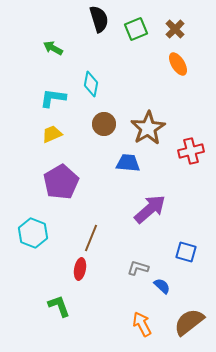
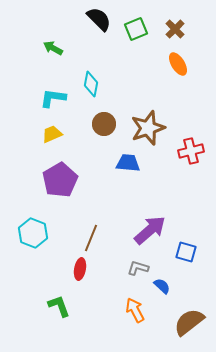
black semicircle: rotated 28 degrees counterclockwise
brown star: rotated 12 degrees clockwise
purple pentagon: moved 1 px left, 2 px up
purple arrow: moved 21 px down
orange arrow: moved 7 px left, 14 px up
